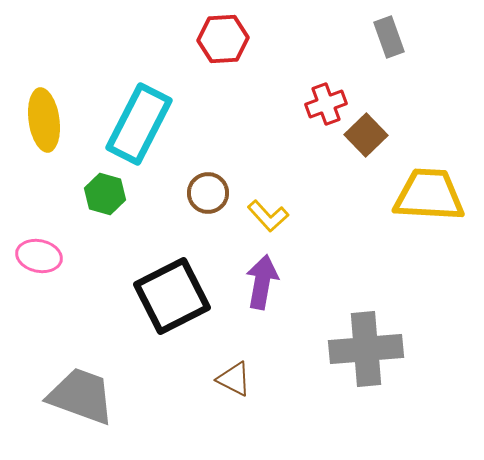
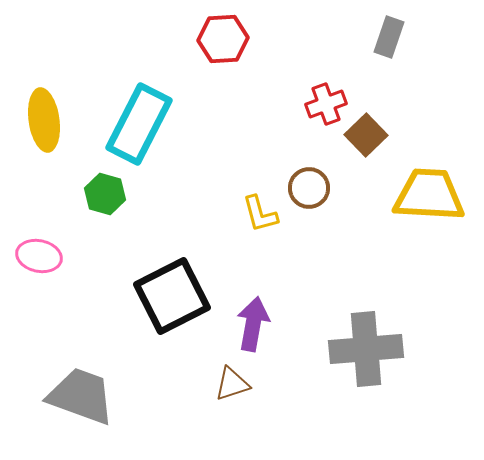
gray rectangle: rotated 39 degrees clockwise
brown circle: moved 101 px right, 5 px up
yellow L-shape: moved 8 px left, 2 px up; rotated 27 degrees clockwise
purple arrow: moved 9 px left, 42 px down
brown triangle: moved 2 px left, 5 px down; rotated 45 degrees counterclockwise
